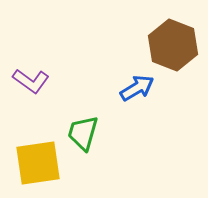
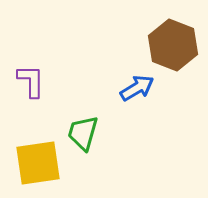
purple L-shape: rotated 126 degrees counterclockwise
